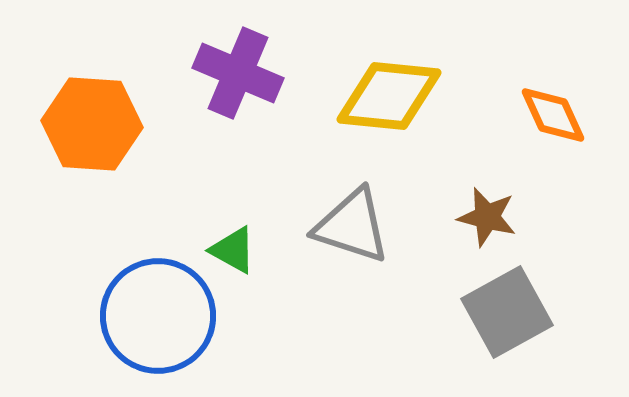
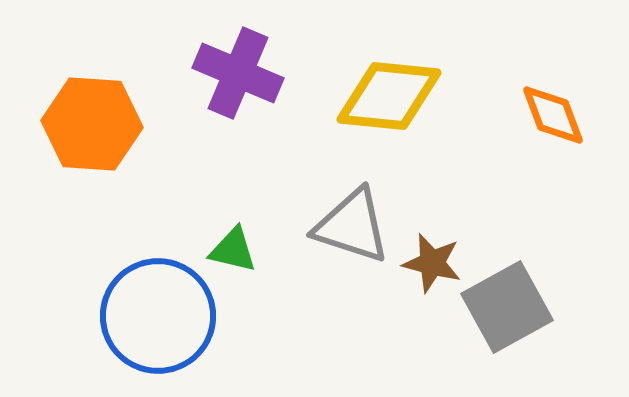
orange diamond: rotated 4 degrees clockwise
brown star: moved 55 px left, 46 px down
green triangle: rotated 16 degrees counterclockwise
gray square: moved 5 px up
